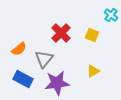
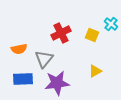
cyan cross: moved 9 px down
red cross: rotated 18 degrees clockwise
orange semicircle: rotated 28 degrees clockwise
yellow triangle: moved 2 px right
blue rectangle: rotated 30 degrees counterclockwise
